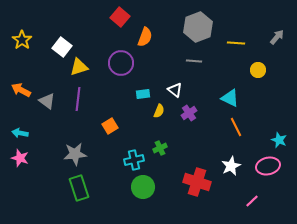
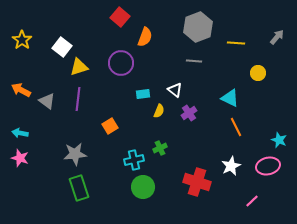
yellow circle: moved 3 px down
